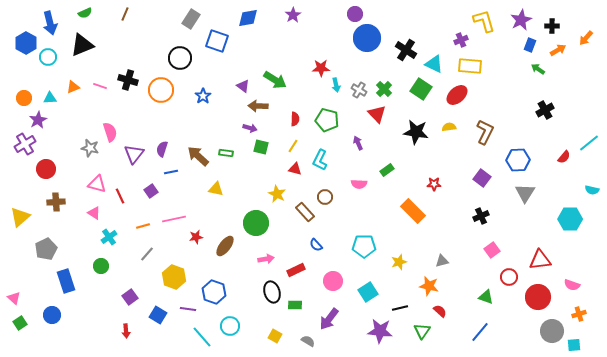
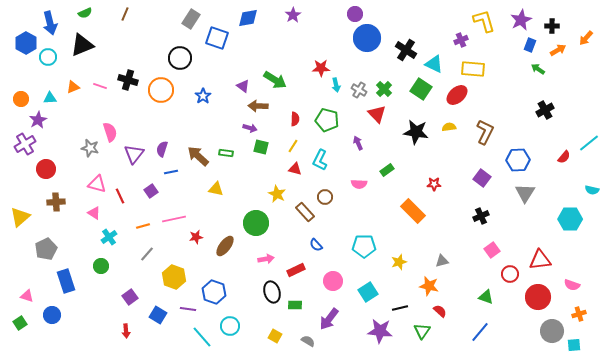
blue square at (217, 41): moved 3 px up
yellow rectangle at (470, 66): moved 3 px right, 3 px down
orange circle at (24, 98): moved 3 px left, 1 px down
red circle at (509, 277): moved 1 px right, 3 px up
pink triangle at (14, 298): moved 13 px right, 2 px up; rotated 24 degrees counterclockwise
